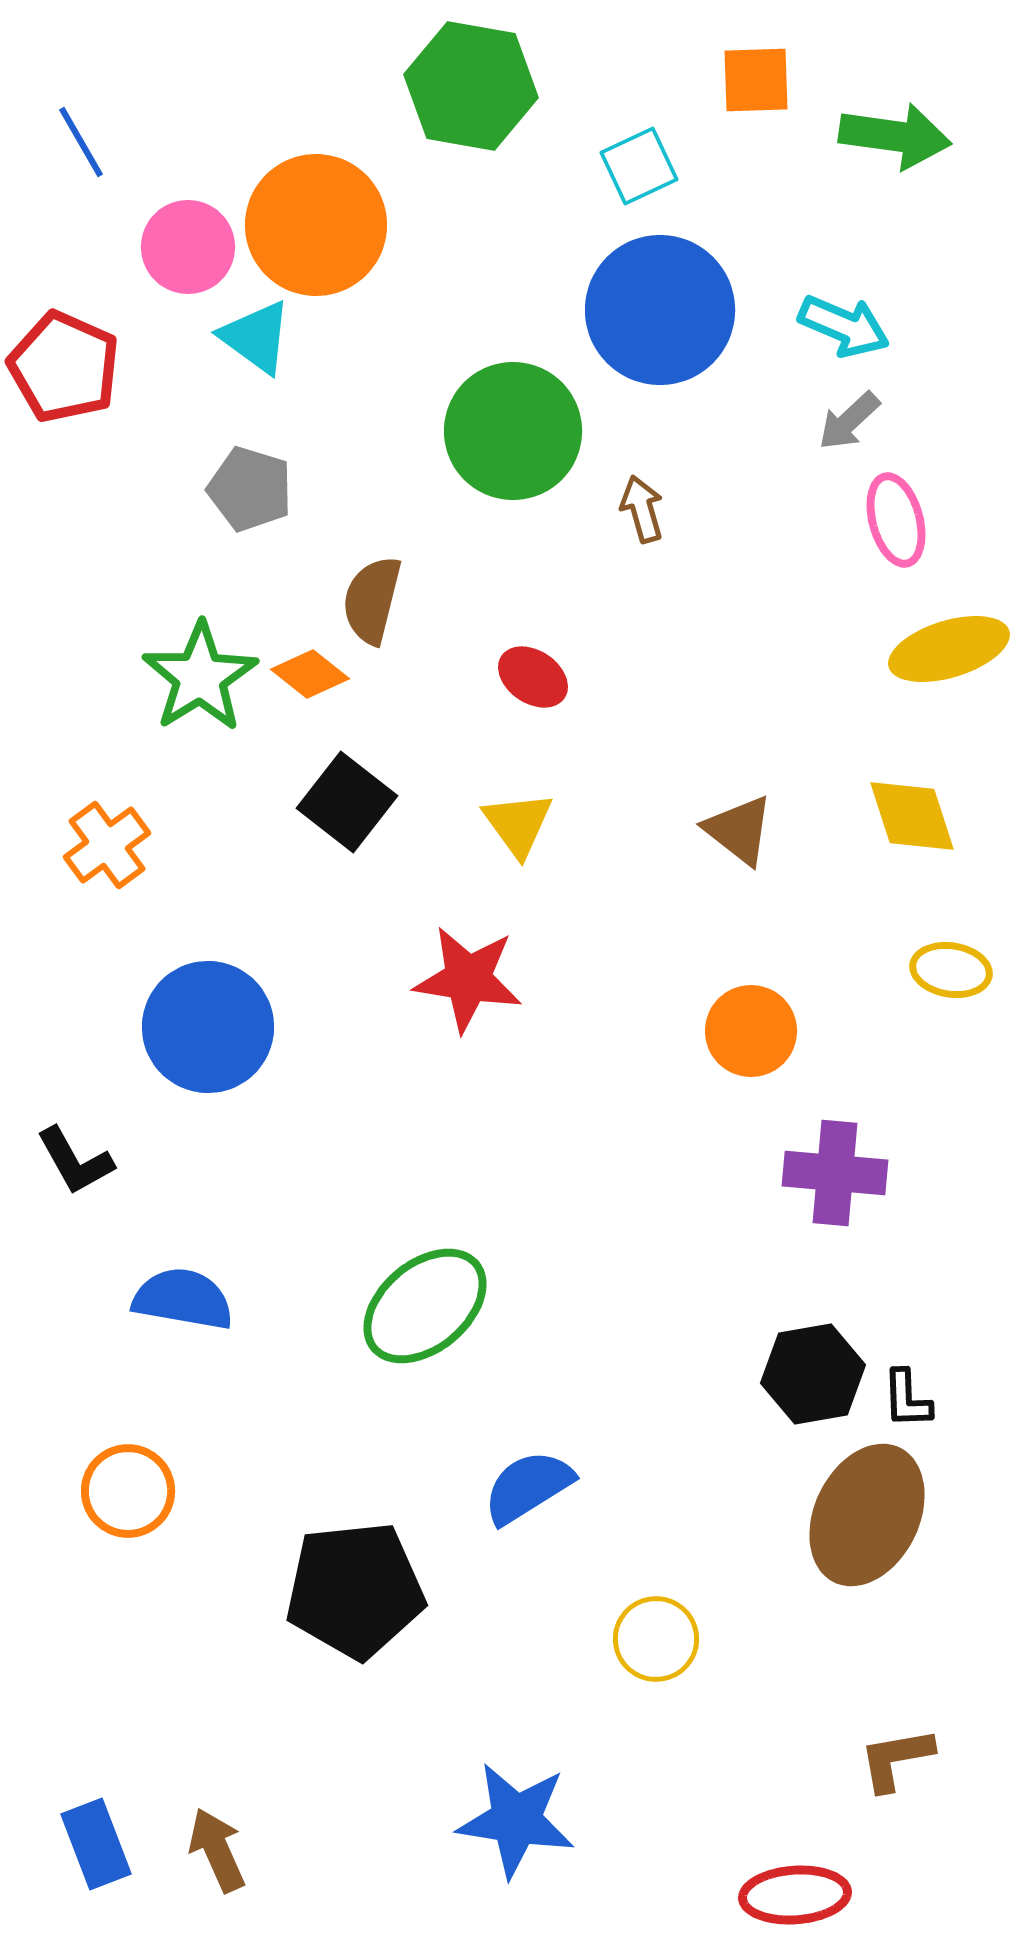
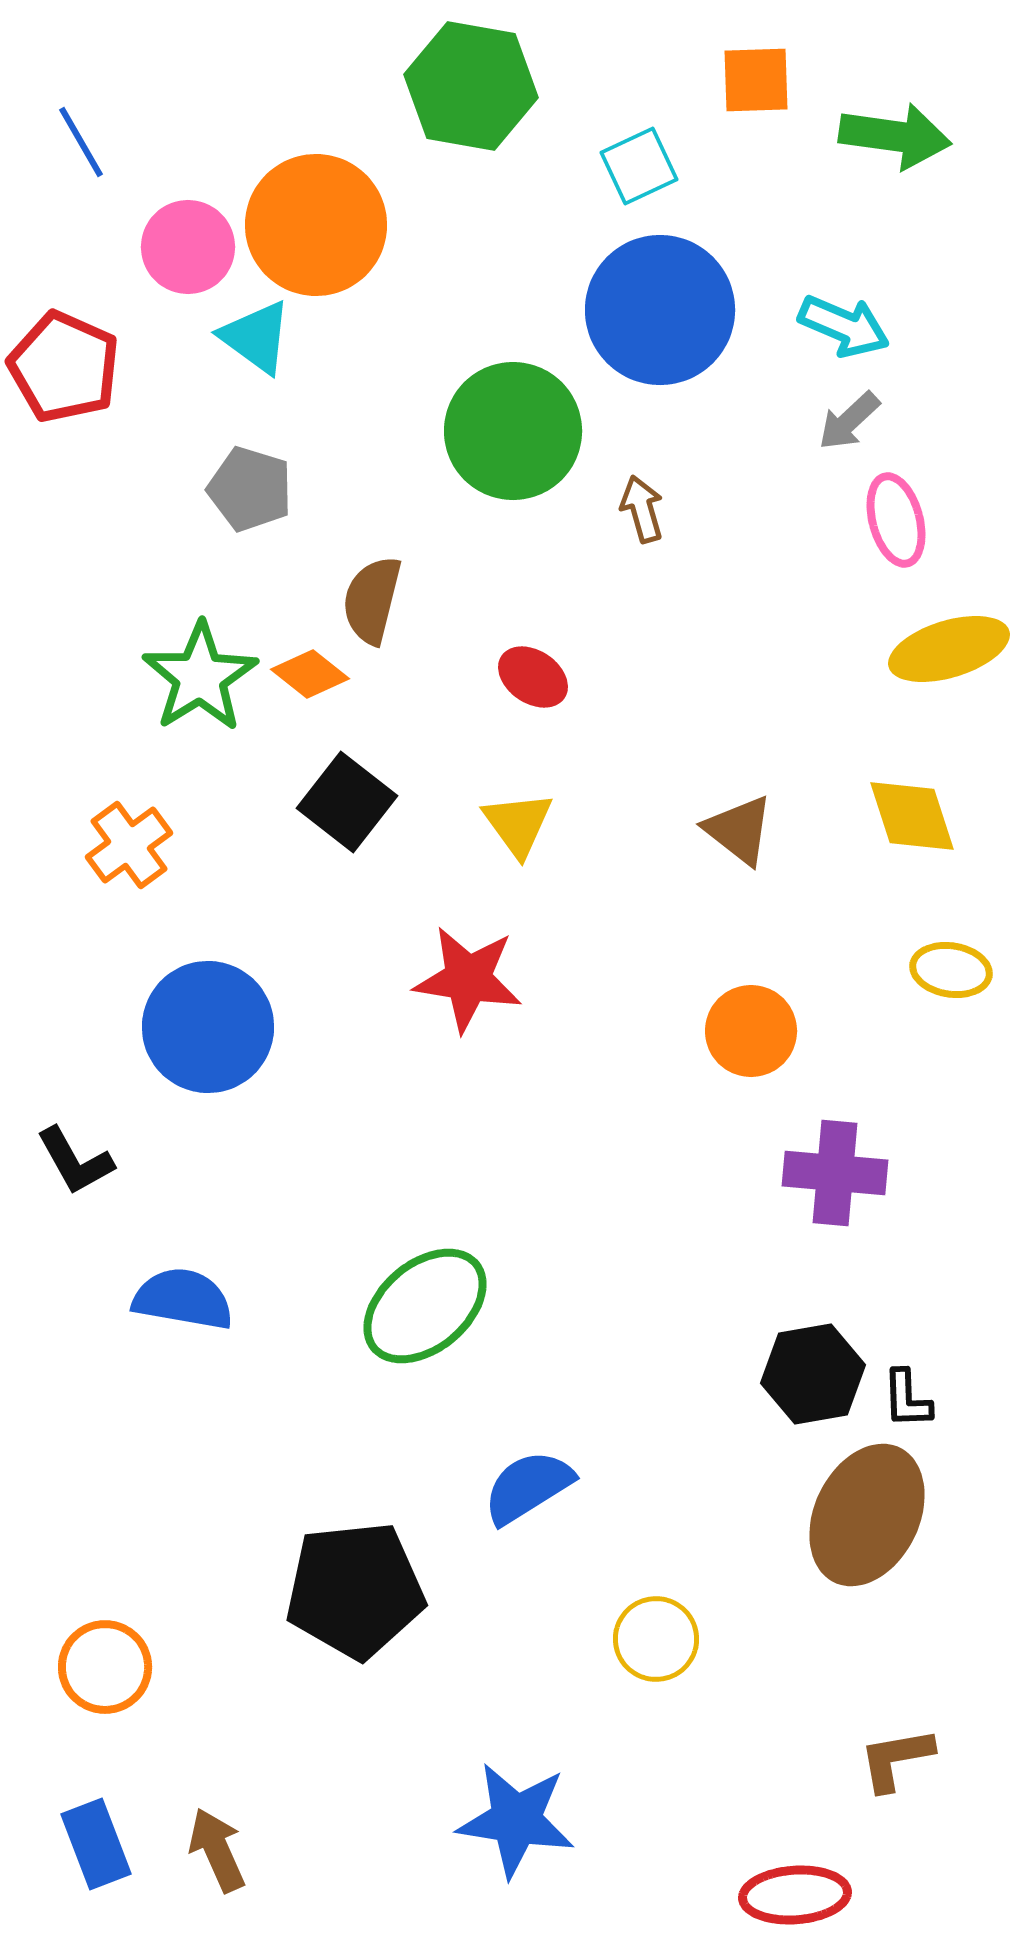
orange cross at (107, 845): moved 22 px right
orange circle at (128, 1491): moved 23 px left, 176 px down
